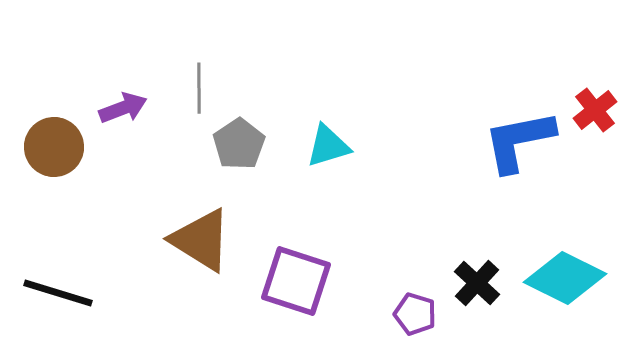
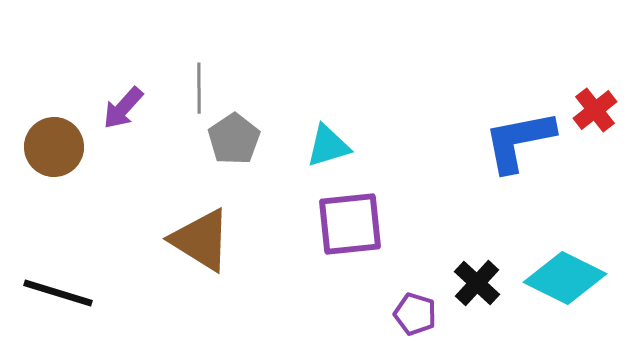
purple arrow: rotated 153 degrees clockwise
gray pentagon: moved 5 px left, 5 px up
purple square: moved 54 px right, 57 px up; rotated 24 degrees counterclockwise
